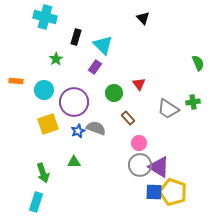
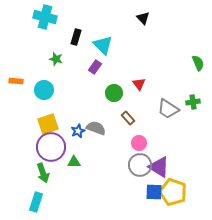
green star: rotated 24 degrees counterclockwise
purple circle: moved 23 px left, 45 px down
